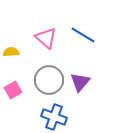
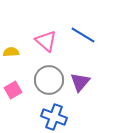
pink triangle: moved 3 px down
